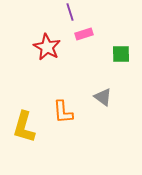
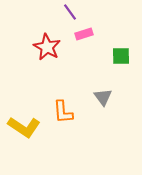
purple line: rotated 18 degrees counterclockwise
green square: moved 2 px down
gray triangle: rotated 18 degrees clockwise
yellow L-shape: rotated 72 degrees counterclockwise
